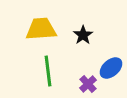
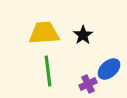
yellow trapezoid: moved 3 px right, 4 px down
blue ellipse: moved 2 px left, 1 px down
purple cross: rotated 18 degrees clockwise
